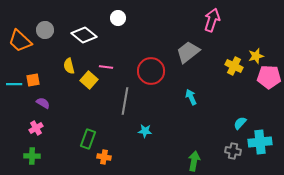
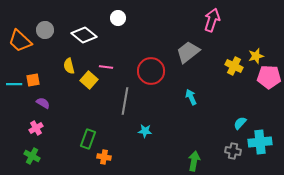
green cross: rotated 28 degrees clockwise
